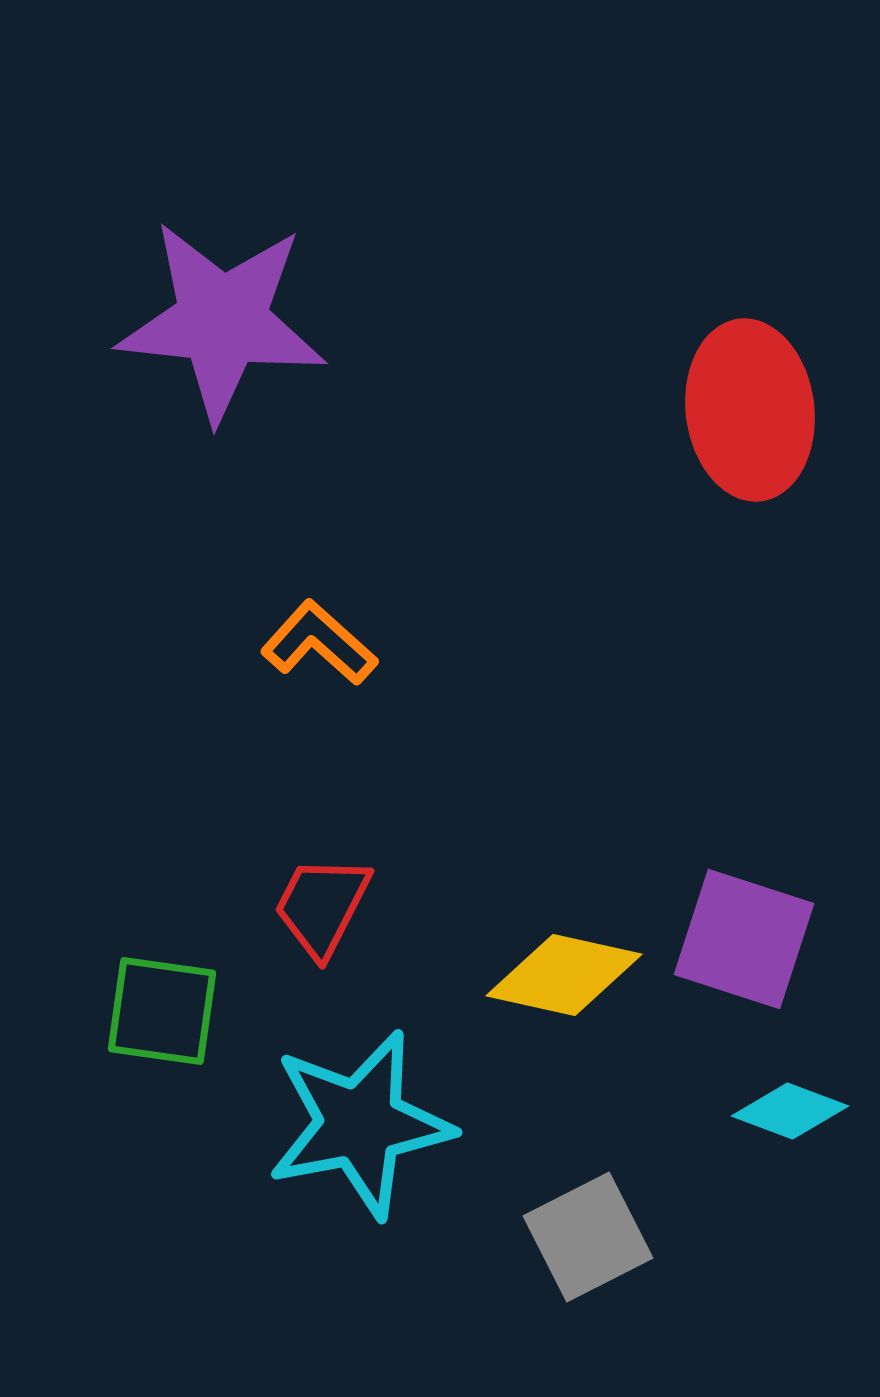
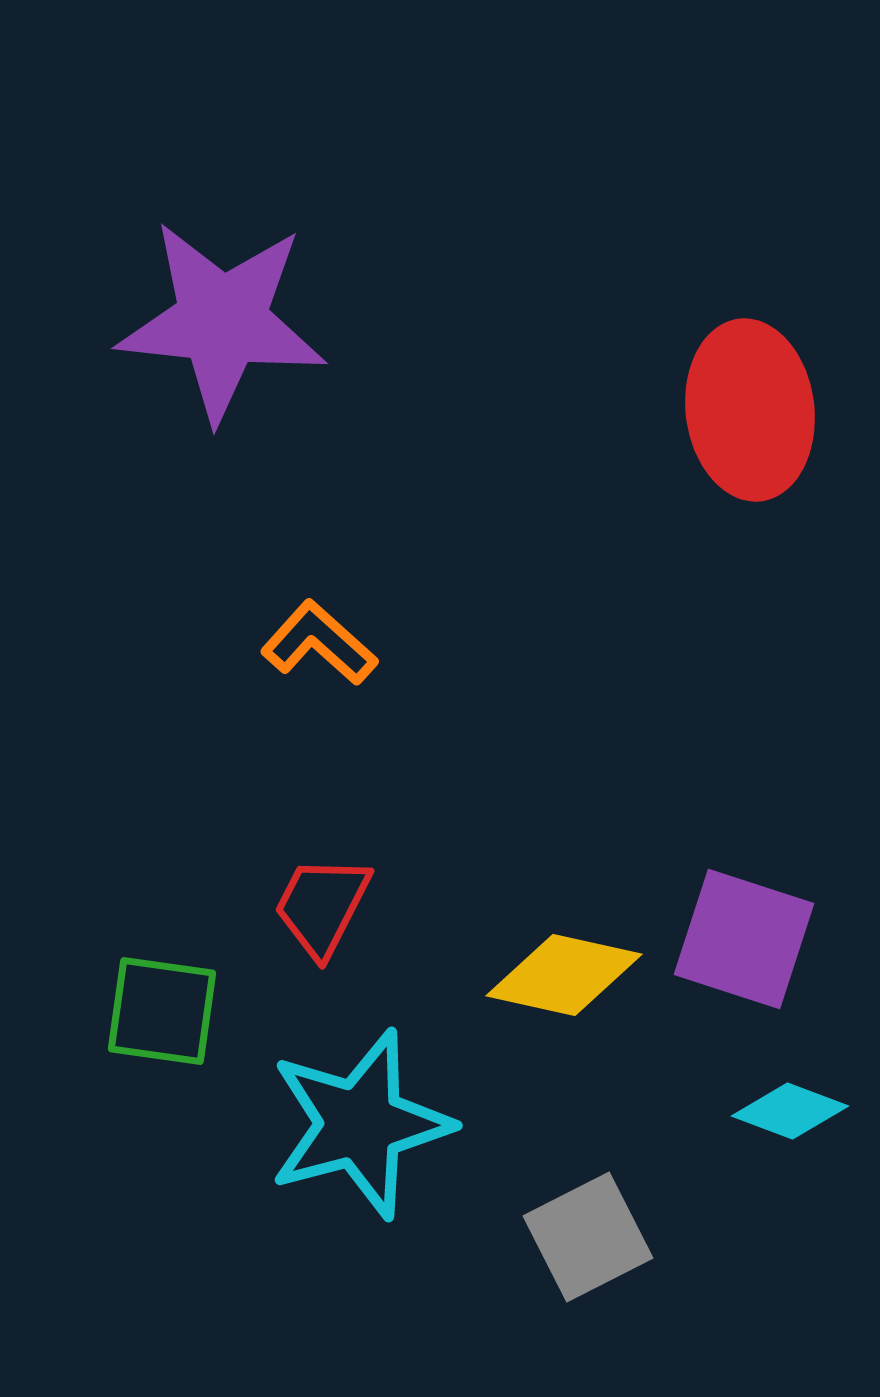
cyan star: rotated 4 degrees counterclockwise
